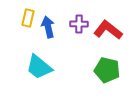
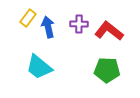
yellow rectangle: rotated 24 degrees clockwise
red L-shape: moved 1 px right, 1 px down
green pentagon: rotated 10 degrees counterclockwise
